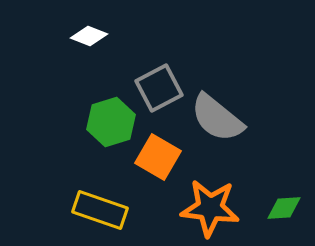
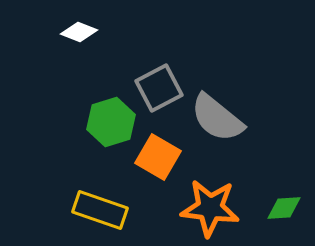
white diamond: moved 10 px left, 4 px up
